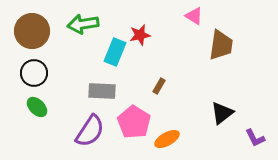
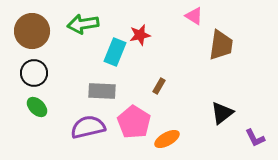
purple semicircle: moved 2 px left, 4 px up; rotated 136 degrees counterclockwise
